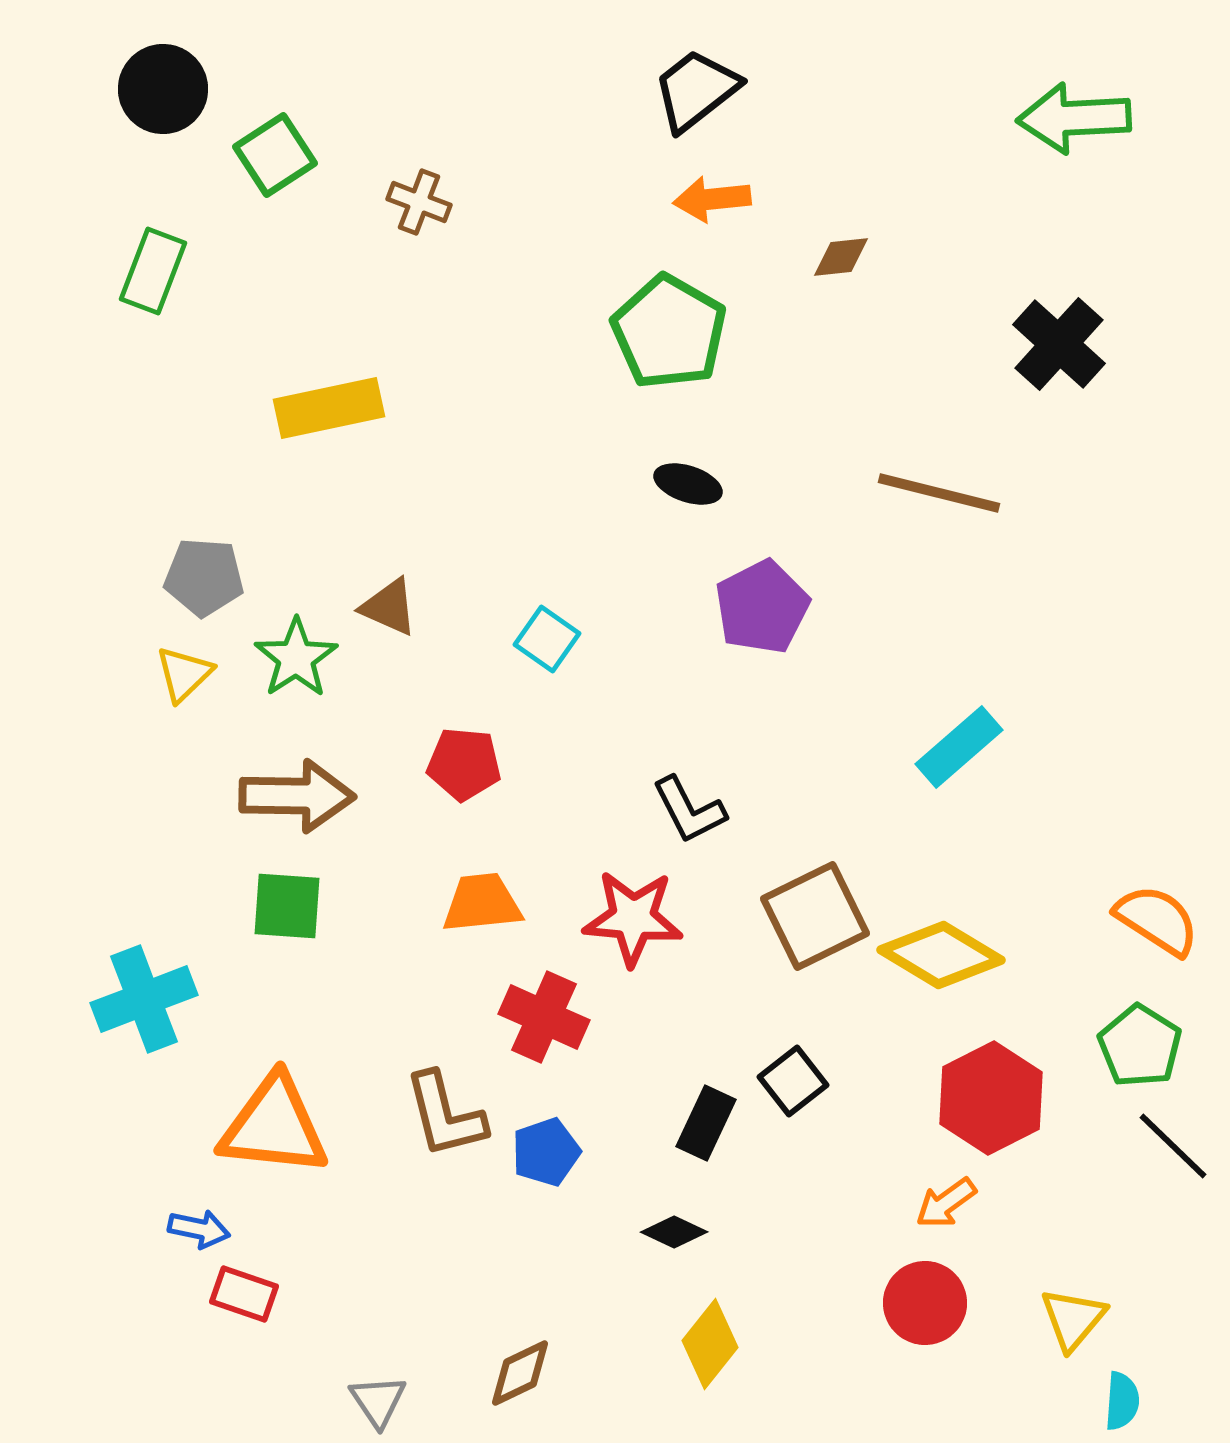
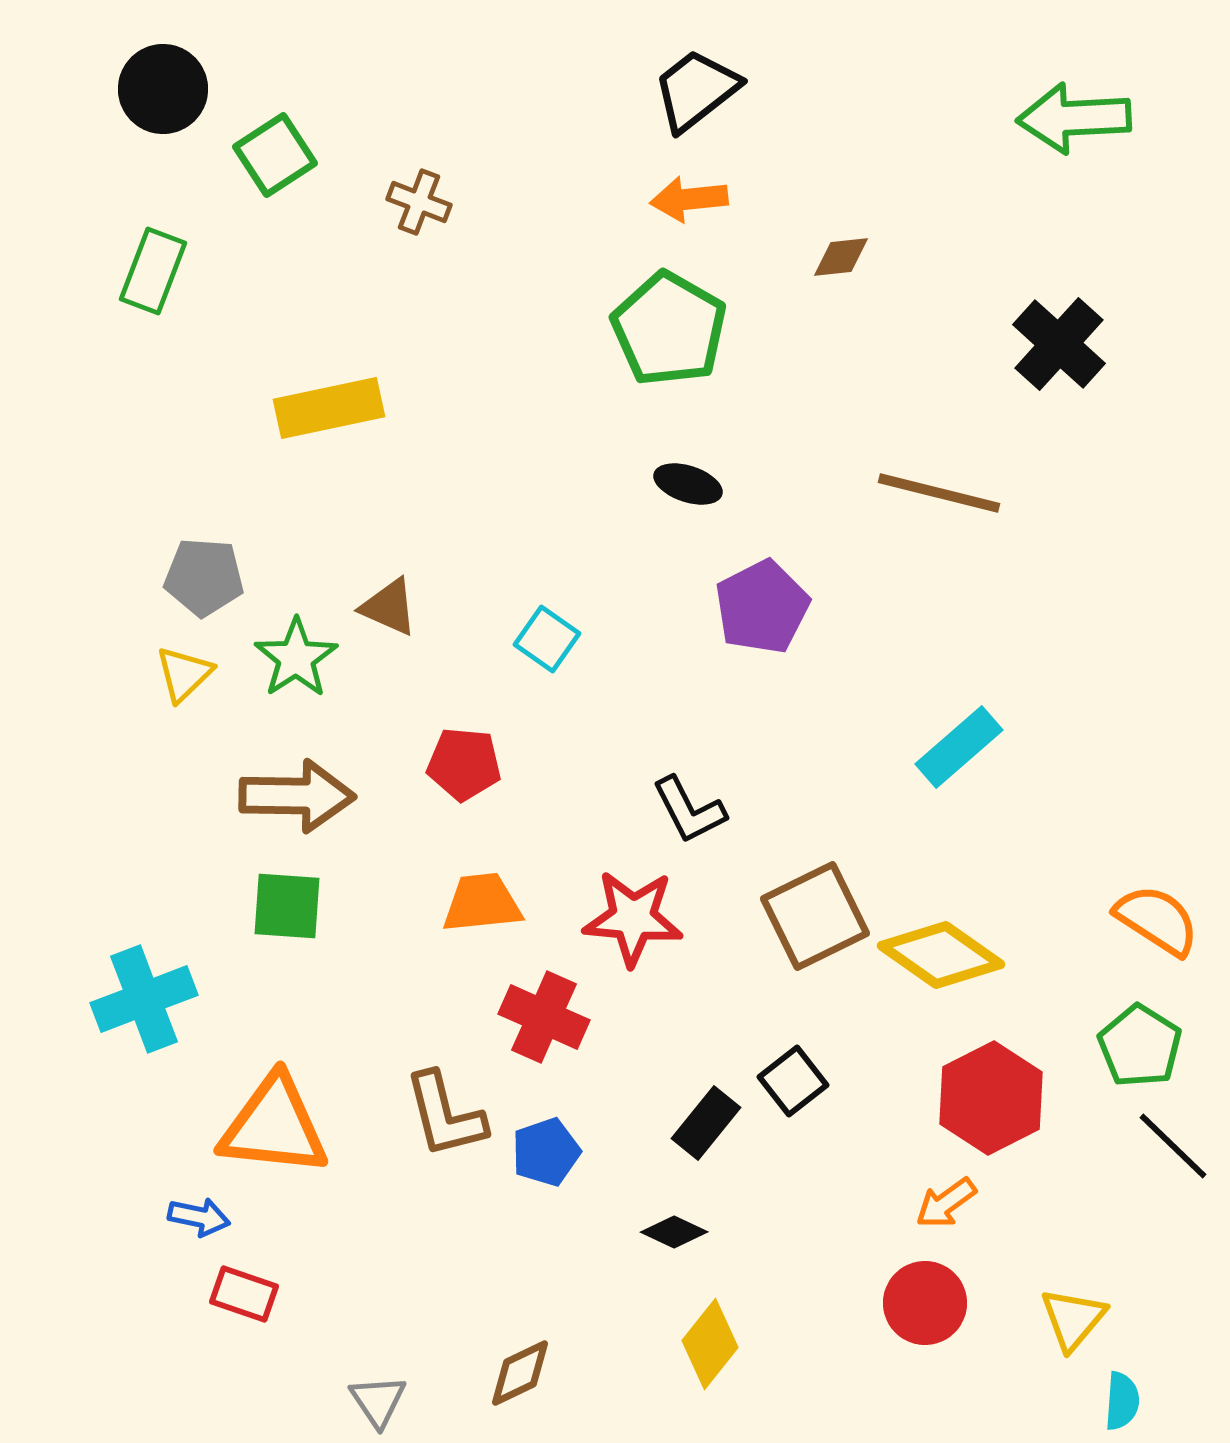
orange arrow at (712, 199): moved 23 px left
green pentagon at (669, 332): moved 3 px up
yellow diamond at (941, 955): rotated 4 degrees clockwise
black rectangle at (706, 1123): rotated 14 degrees clockwise
blue arrow at (199, 1229): moved 12 px up
